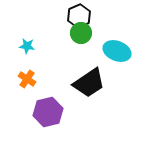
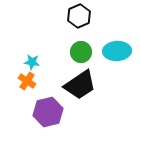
green circle: moved 19 px down
cyan star: moved 5 px right, 16 px down
cyan ellipse: rotated 24 degrees counterclockwise
orange cross: moved 2 px down
black trapezoid: moved 9 px left, 2 px down
